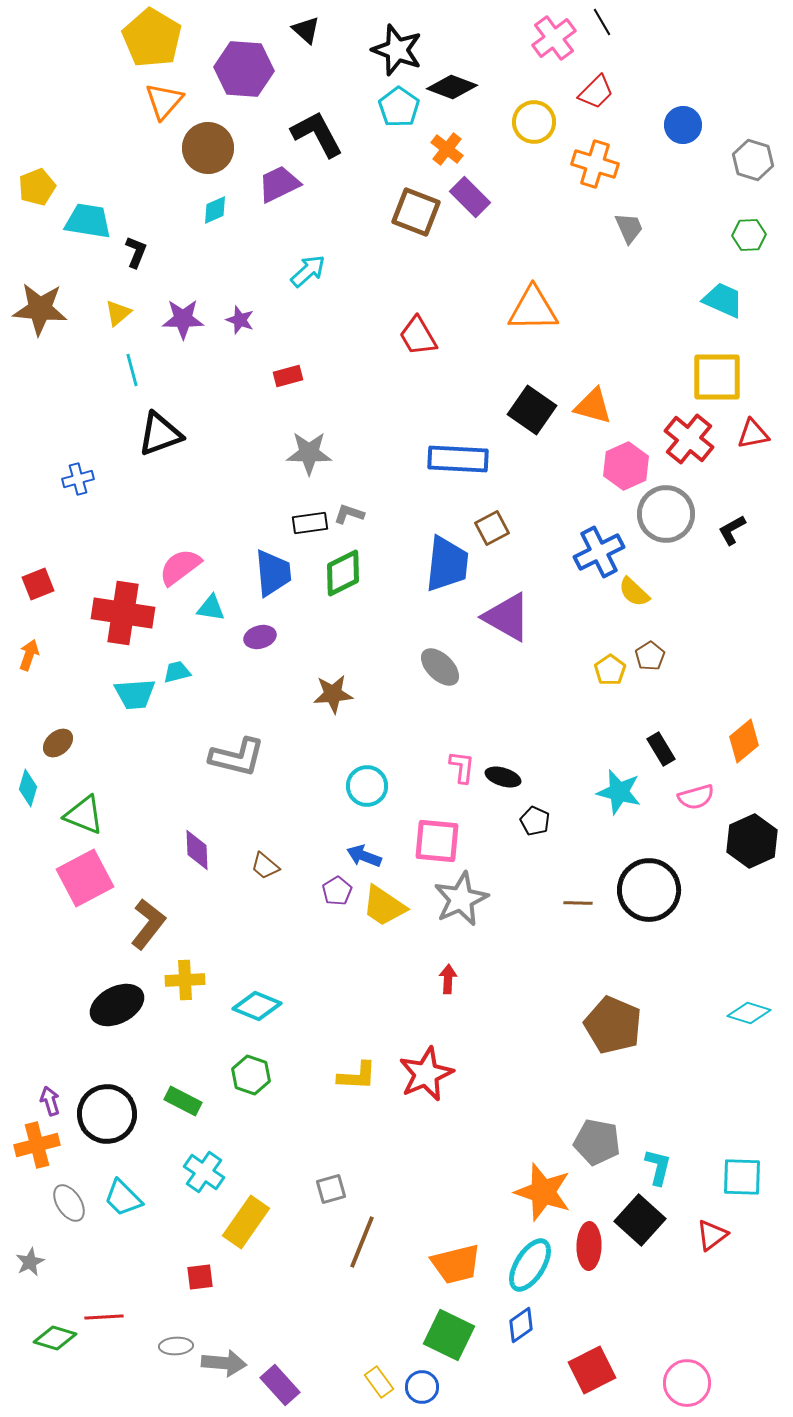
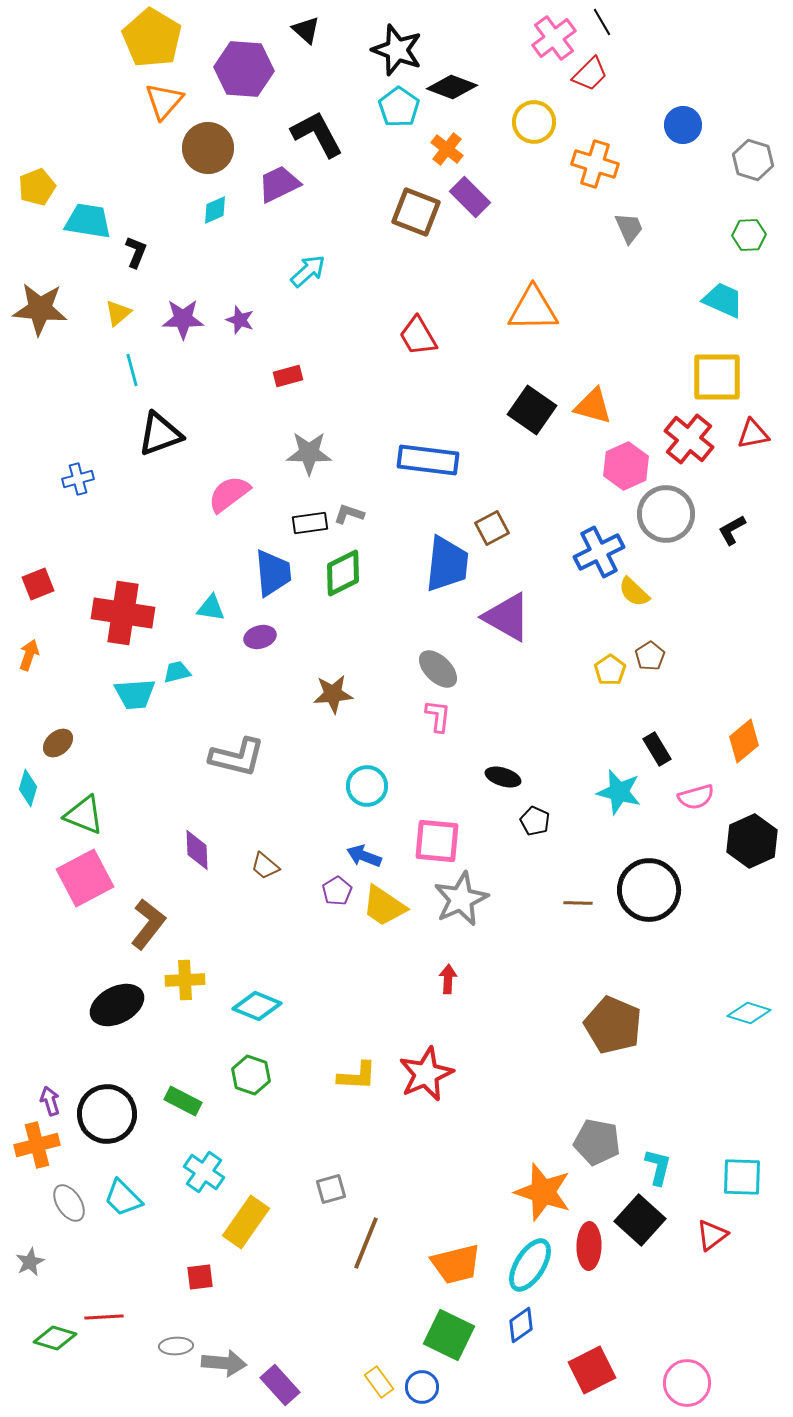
red trapezoid at (596, 92): moved 6 px left, 18 px up
blue rectangle at (458, 459): moved 30 px left, 1 px down; rotated 4 degrees clockwise
pink semicircle at (180, 567): moved 49 px right, 73 px up
gray ellipse at (440, 667): moved 2 px left, 2 px down
black rectangle at (661, 749): moved 4 px left
pink L-shape at (462, 767): moved 24 px left, 51 px up
brown line at (362, 1242): moved 4 px right, 1 px down
